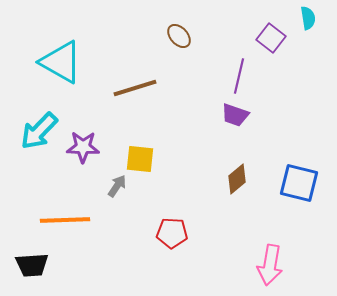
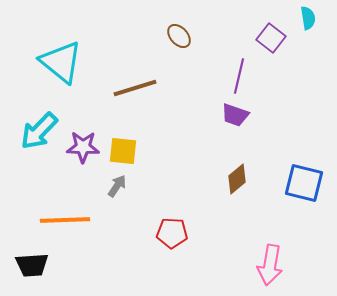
cyan triangle: rotated 9 degrees clockwise
yellow square: moved 17 px left, 8 px up
blue square: moved 5 px right
